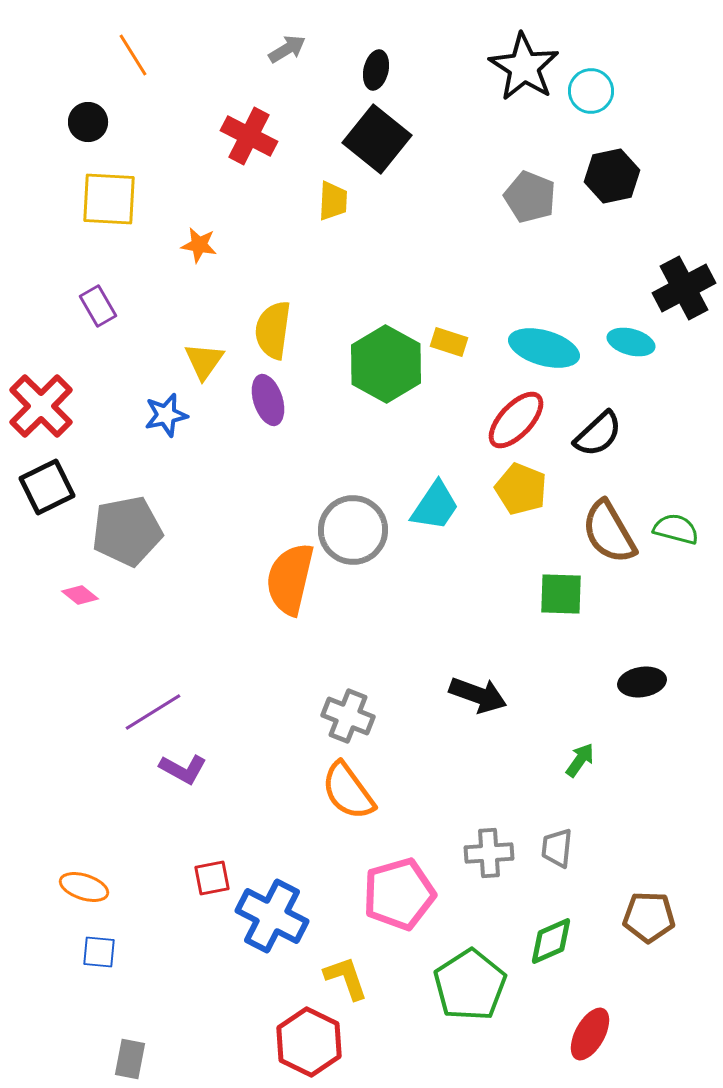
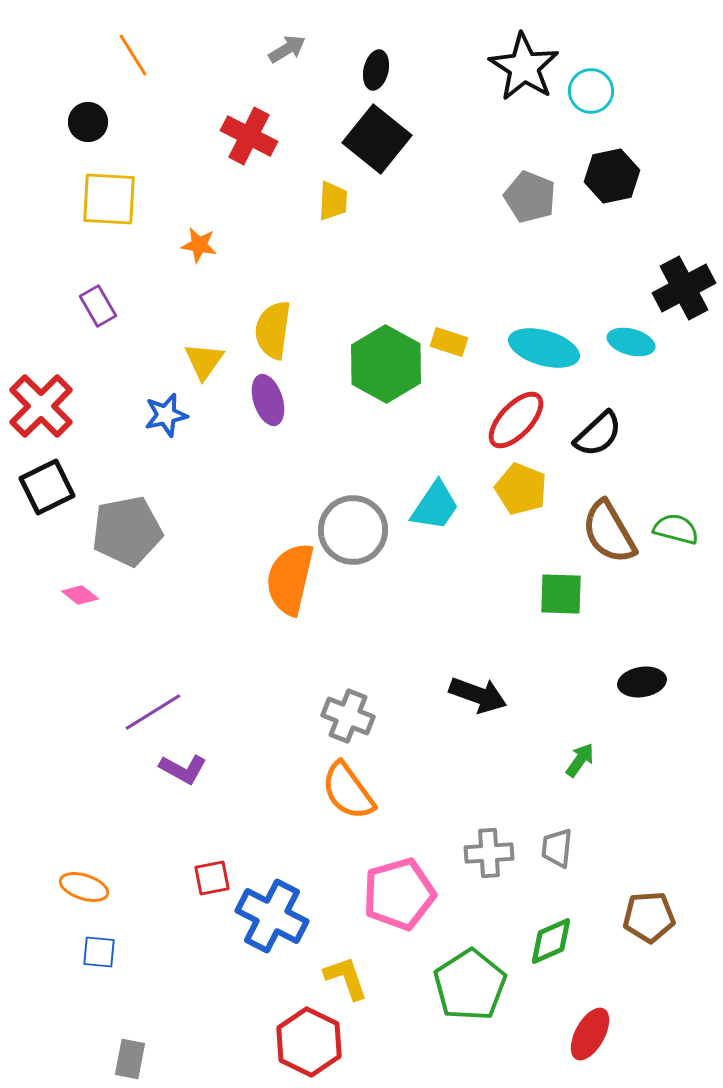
brown pentagon at (649, 917): rotated 6 degrees counterclockwise
